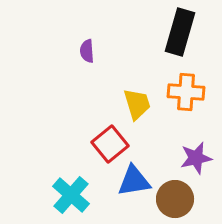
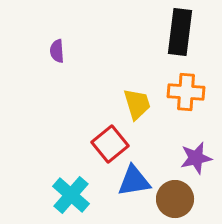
black rectangle: rotated 9 degrees counterclockwise
purple semicircle: moved 30 px left
